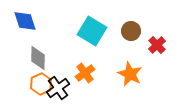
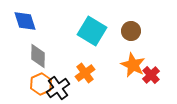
red cross: moved 6 px left, 30 px down
gray diamond: moved 2 px up
orange star: moved 3 px right, 9 px up
